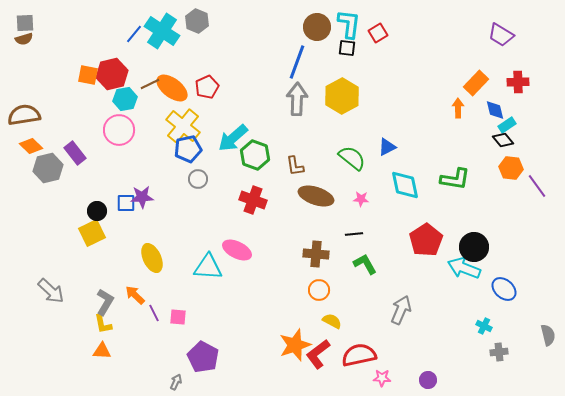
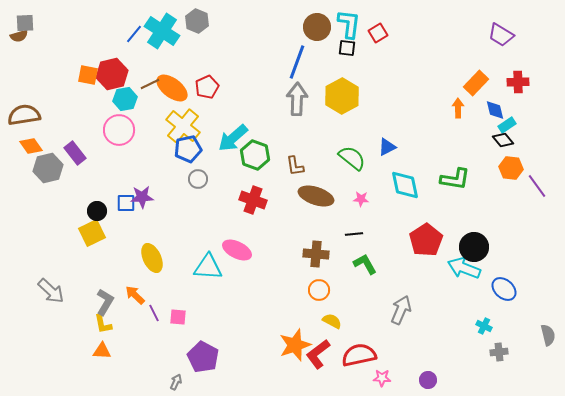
brown semicircle at (24, 39): moved 5 px left, 3 px up
orange diamond at (31, 146): rotated 10 degrees clockwise
